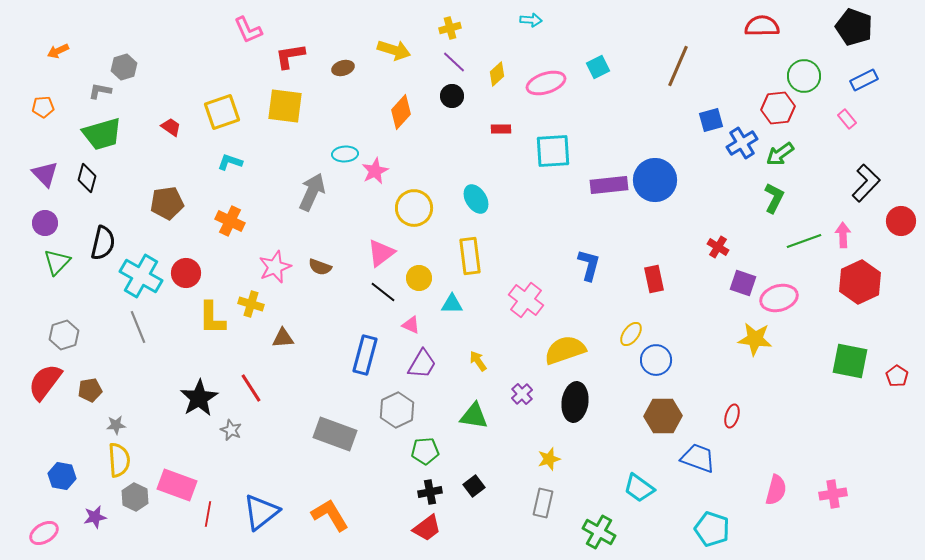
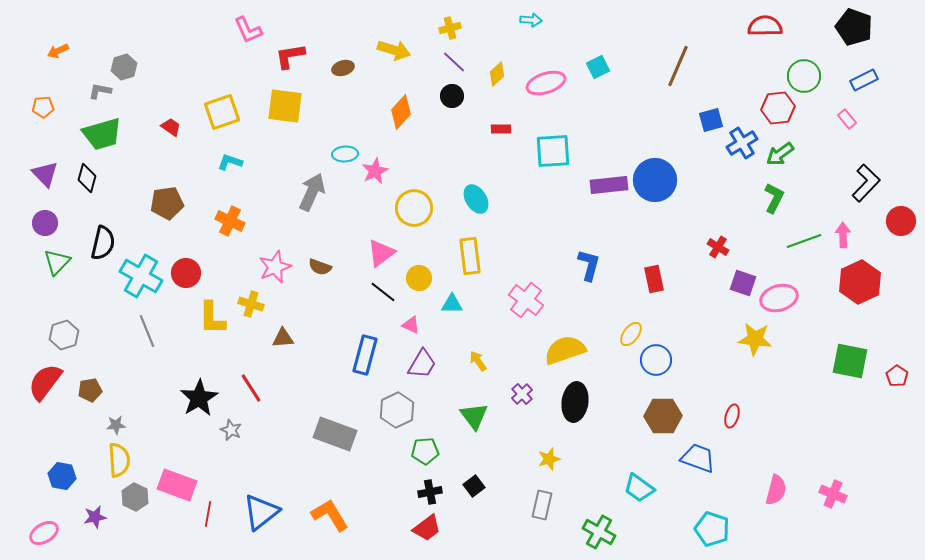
red semicircle at (762, 26): moved 3 px right
gray line at (138, 327): moved 9 px right, 4 px down
green triangle at (474, 416): rotated 44 degrees clockwise
pink cross at (833, 494): rotated 32 degrees clockwise
gray rectangle at (543, 503): moved 1 px left, 2 px down
